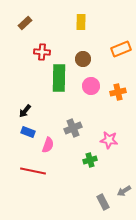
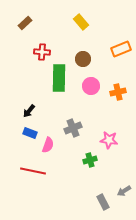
yellow rectangle: rotated 42 degrees counterclockwise
black arrow: moved 4 px right
blue rectangle: moved 2 px right, 1 px down
